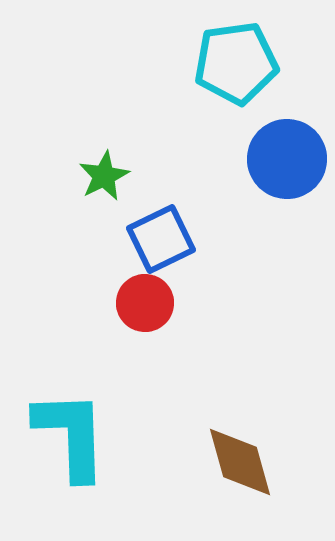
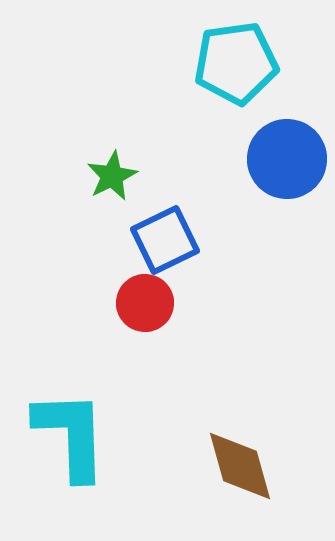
green star: moved 8 px right
blue square: moved 4 px right, 1 px down
brown diamond: moved 4 px down
